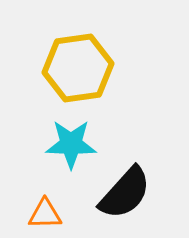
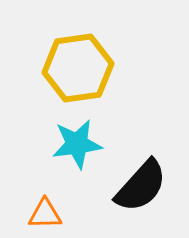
cyan star: moved 6 px right; rotated 9 degrees counterclockwise
black semicircle: moved 16 px right, 7 px up
